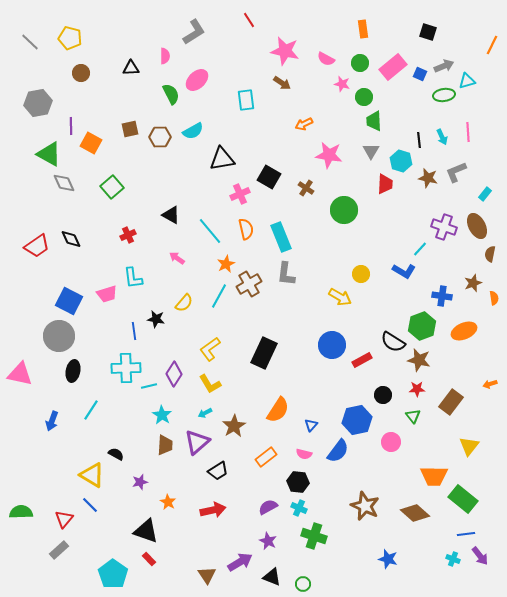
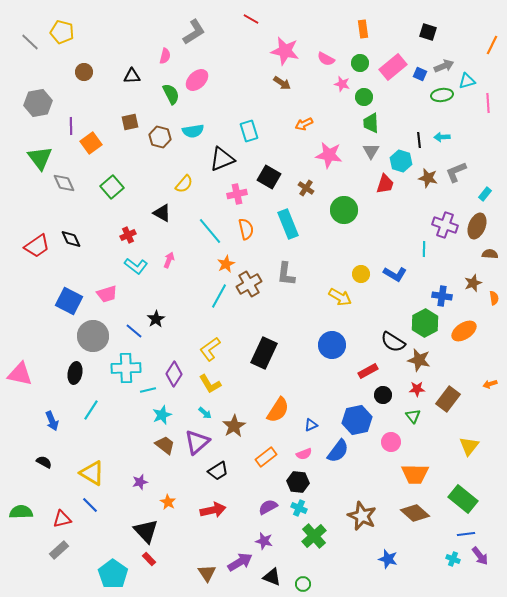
red line at (249, 20): moved 2 px right, 1 px up; rotated 28 degrees counterclockwise
yellow pentagon at (70, 38): moved 8 px left, 6 px up
pink semicircle at (165, 56): rotated 14 degrees clockwise
black triangle at (131, 68): moved 1 px right, 8 px down
brown circle at (81, 73): moved 3 px right, 1 px up
green ellipse at (444, 95): moved 2 px left
cyan rectangle at (246, 100): moved 3 px right, 31 px down; rotated 10 degrees counterclockwise
green trapezoid at (374, 121): moved 3 px left, 2 px down
brown square at (130, 129): moved 7 px up
cyan semicircle at (193, 131): rotated 20 degrees clockwise
pink line at (468, 132): moved 20 px right, 29 px up
brown hexagon at (160, 137): rotated 15 degrees clockwise
cyan arrow at (442, 137): rotated 112 degrees clockwise
orange square at (91, 143): rotated 25 degrees clockwise
green triangle at (49, 154): moved 9 px left, 4 px down; rotated 24 degrees clockwise
black triangle at (222, 159): rotated 12 degrees counterclockwise
red trapezoid at (385, 184): rotated 15 degrees clockwise
pink cross at (240, 194): moved 3 px left; rotated 12 degrees clockwise
black triangle at (171, 215): moved 9 px left, 2 px up
brown ellipse at (477, 226): rotated 50 degrees clockwise
purple cross at (444, 227): moved 1 px right, 2 px up
cyan rectangle at (281, 237): moved 7 px right, 13 px up
cyan line at (420, 249): moved 4 px right; rotated 42 degrees counterclockwise
brown semicircle at (490, 254): rotated 84 degrees clockwise
pink arrow at (177, 258): moved 8 px left, 2 px down; rotated 77 degrees clockwise
blue L-shape at (404, 271): moved 9 px left, 3 px down
cyan L-shape at (133, 278): moved 3 px right, 12 px up; rotated 45 degrees counterclockwise
yellow semicircle at (184, 303): moved 119 px up
black star at (156, 319): rotated 30 degrees clockwise
green hexagon at (422, 326): moved 3 px right, 3 px up; rotated 8 degrees counterclockwise
blue line at (134, 331): rotated 42 degrees counterclockwise
orange ellipse at (464, 331): rotated 10 degrees counterclockwise
gray circle at (59, 336): moved 34 px right
red rectangle at (362, 360): moved 6 px right, 11 px down
black ellipse at (73, 371): moved 2 px right, 2 px down
cyan line at (149, 386): moved 1 px left, 4 px down
brown rectangle at (451, 402): moved 3 px left, 3 px up
cyan arrow at (205, 413): rotated 112 degrees counterclockwise
cyan star at (162, 415): rotated 18 degrees clockwise
blue arrow at (52, 421): rotated 42 degrees counterclockwise
blue triangle at (311, 425): rotated 24 degrees clockwise
brown trapezoid at (165, 445): rotated 55 degrees counterclockwise
black semicircle at (116, 454): moved 72 px left, 8 px down
pink semicircle at (304, 454): rotated 35 degrees counterclockwise
yellow triangle at (92, 475): moved 2 px up
orange trapezoid at (434, 476): moved 19 px left, 2 px up
brown star at (365, 506): moved 3 px left, 10 px down
red triangle at (64, 519): moved 2 px left; rotated 36 degrees clockwise
black triangle at (146, 531): rotated 28 degrees clockwise
green cross at (314, 536): rotated 30 degrees clockwise
purple star at (268, 541): moved 4 px left; rotated 12 degrees counterclockwise
brown triangle at (207, 575): moved 2 px up
